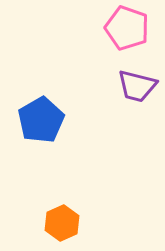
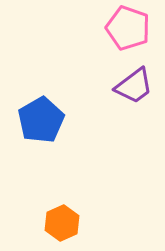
pink pentagon: moved 1 px right
purple trapezoid: moved 3 px left; rotated 51 degrees counterclockwise
